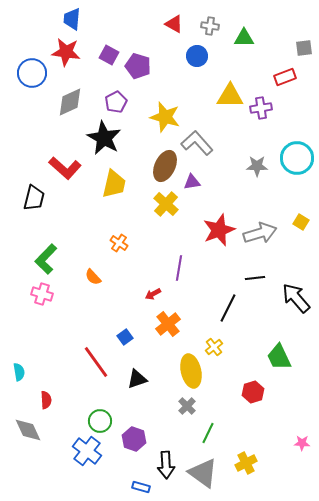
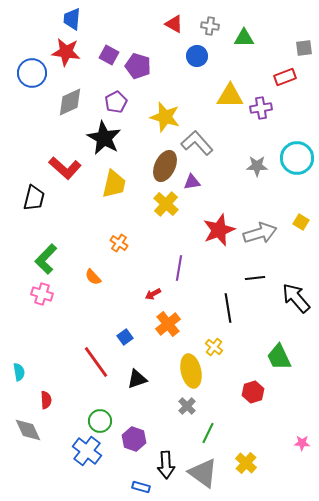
black line at (228, 308): rotated 36 degrees counterclockwise
yellow cross at (214, 347): rotated 12 degrees counterclockwise
yellow cross at (246, 463): rotated 20 degrees counterclockwise
